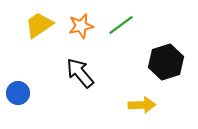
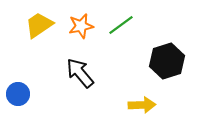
black hexagon: moved 1 px right, 1 px up
blue circle: moved 1 px down
